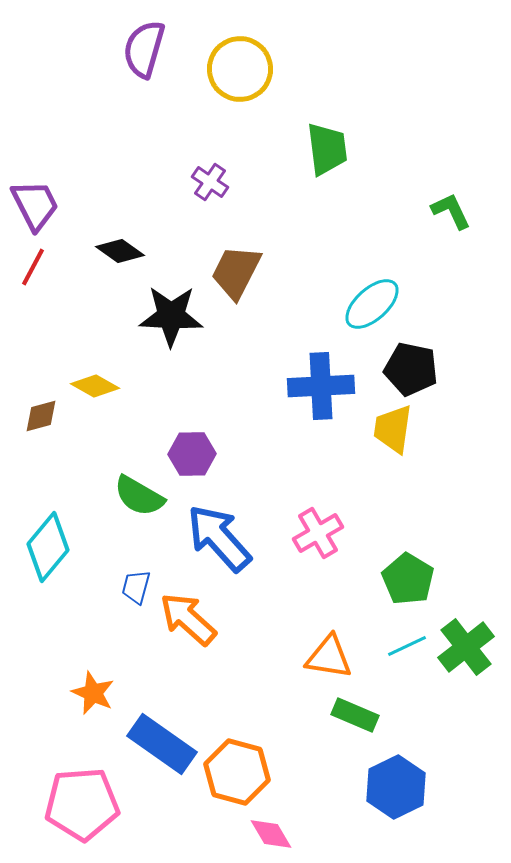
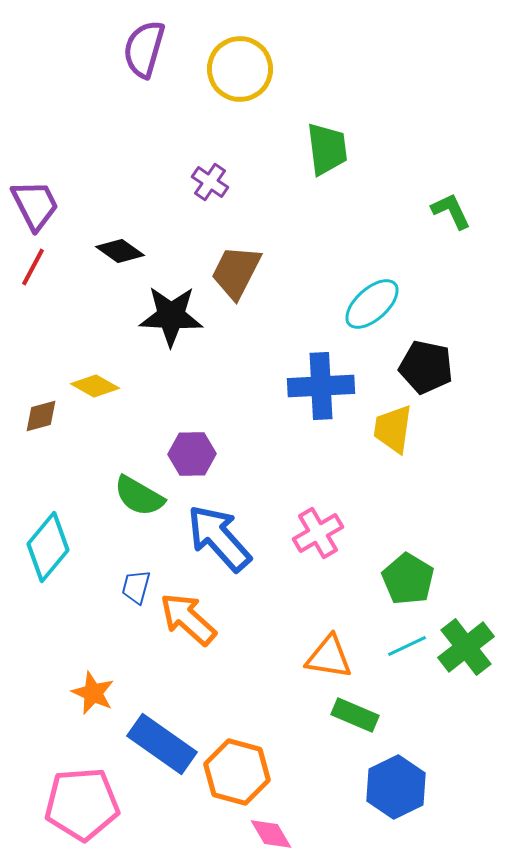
black pentagon: moved 15 px right, 2 px up
